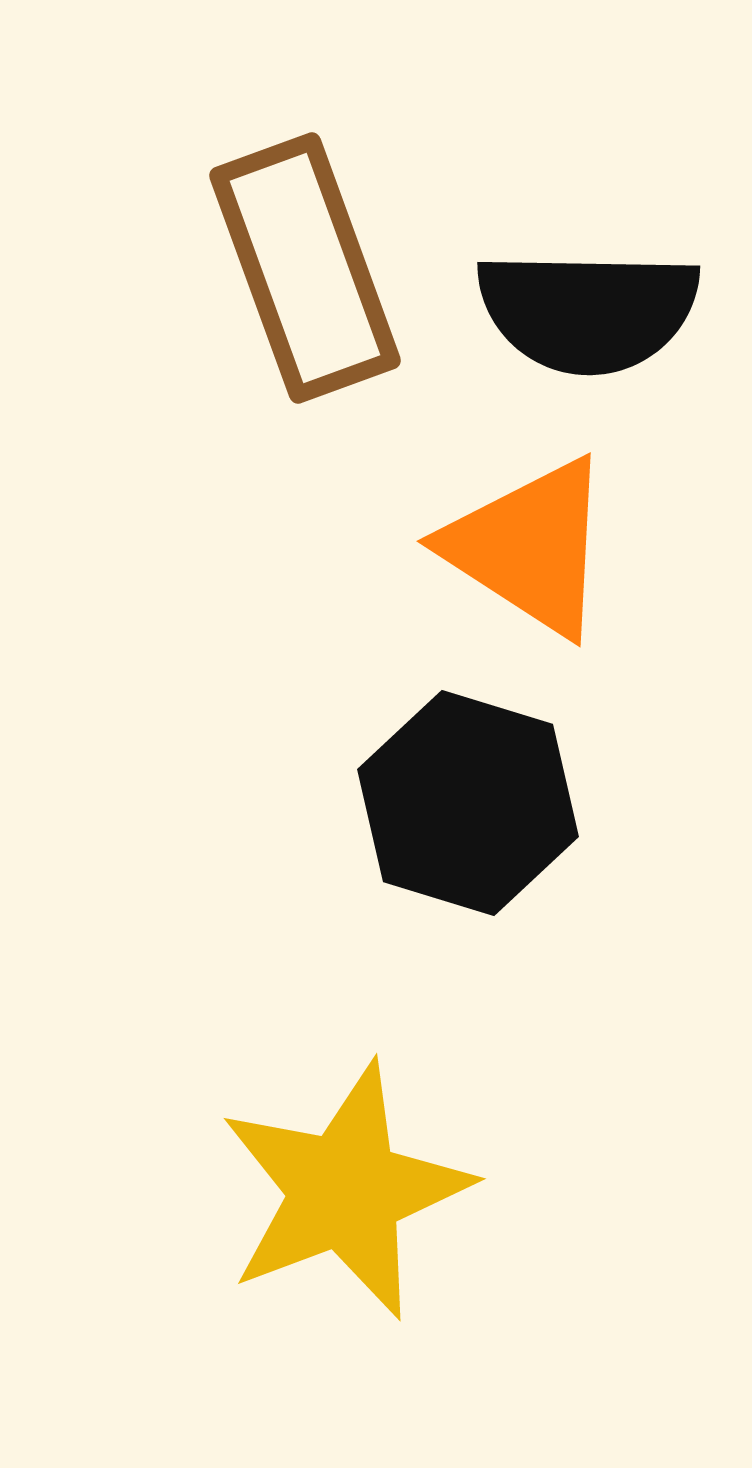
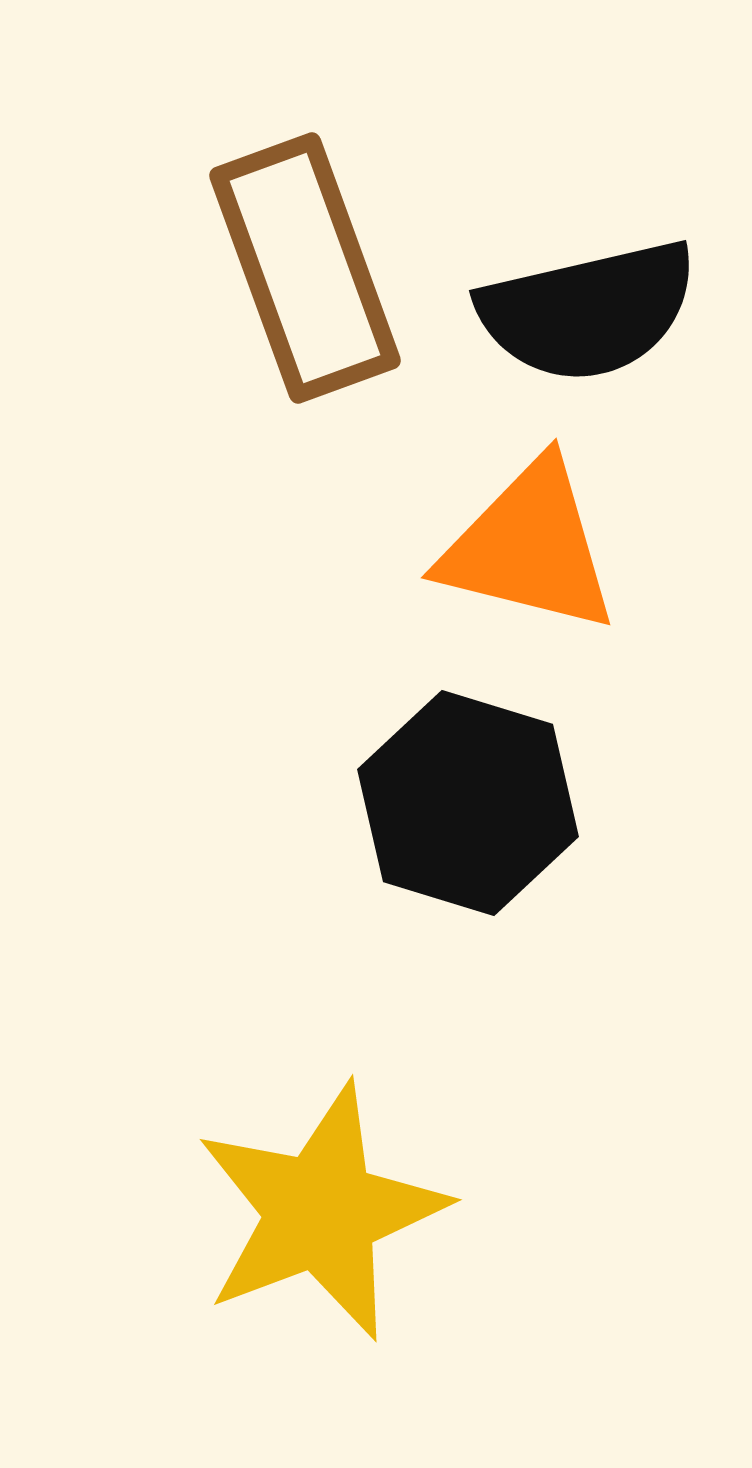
black semicircle: rotated 14 degrees counterclockwise
orange triangle: rotated 19 degrees counterclockwise
yellow star: moved 24 px left, 21 px down
